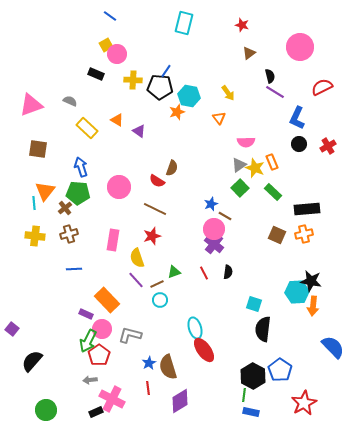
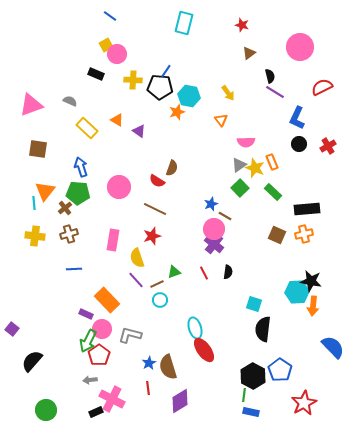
orange triangle at (219, 118): moved 2 px right, 2 px down
